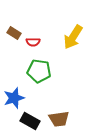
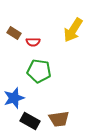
yellow arrow: moved 7 px up
